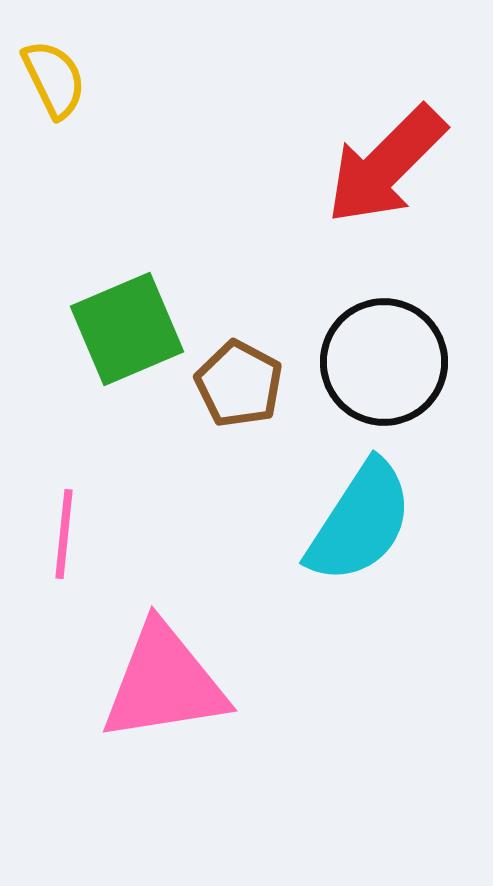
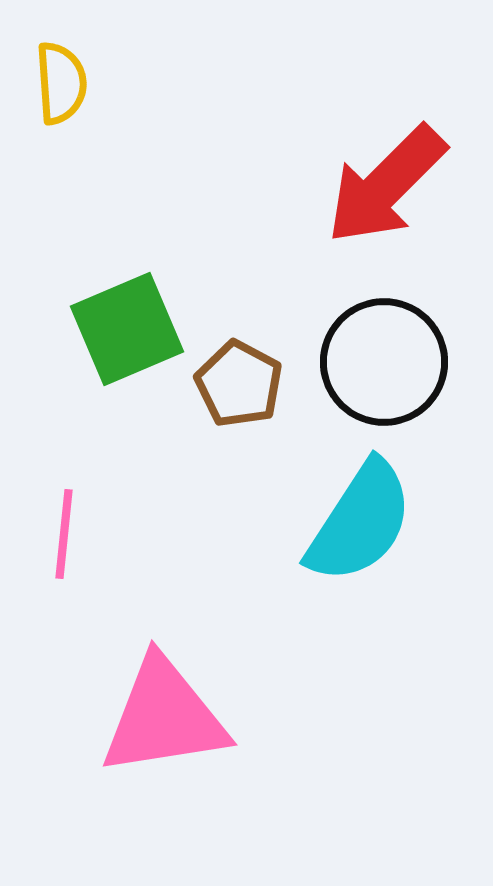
yellow semicircle: moved 7 px right, 4 px down; rotated 22 degrees clockwise
red arrow: moved 20 px down
pink triangle: moved 34 px down
